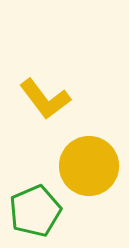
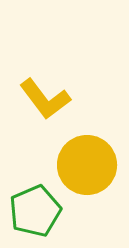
yellow circle: moved 2 px left, 1 px up
